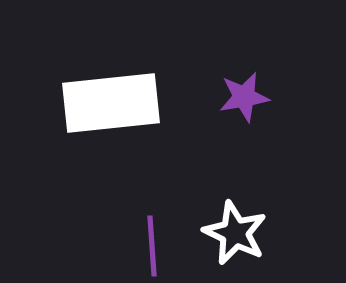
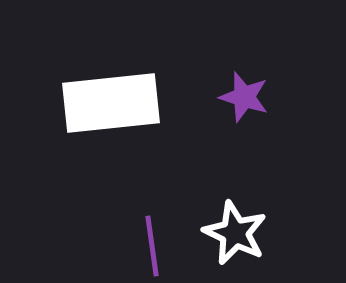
purple star: rotated 27 degrees clockwise
purple line: rotated 4 degrees counterclockwise
